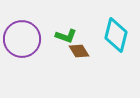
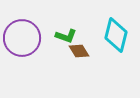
purple circle: moved 1 px up
